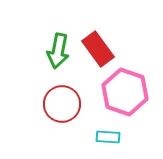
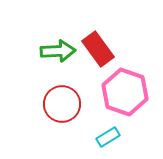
green arrow: rotated 104 degrees counterclockwise
cyan rectangle: rotated 35 degrees counterclockwise
